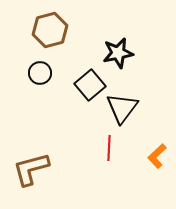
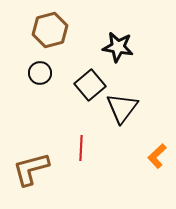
black star: moved 6 px up; rotated 20 degrees clockwise
red line: moved 28 px left
